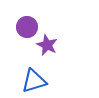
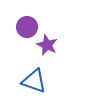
blue triangle: rotated 36 degrees clockwise
